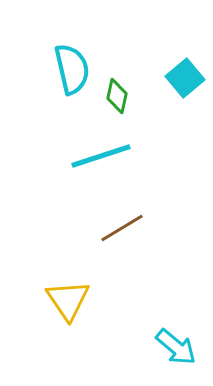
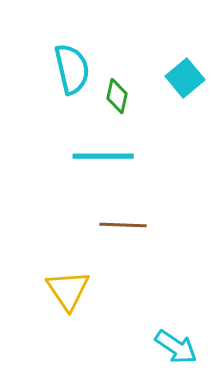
cyan line: moved 2 px right; rotated 18 degrees clockwise
brown line: moved 1 px right, 3 px up; rotated 33 degrees clockwise
yellow triangle: moved 10 px up
cyan arrow: rotated 6 degrees counterclockwise
